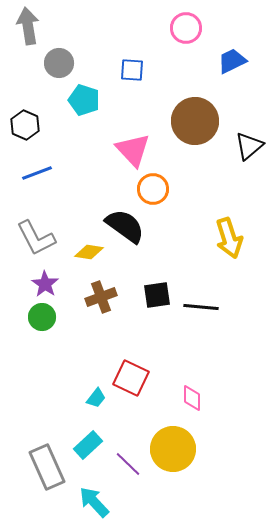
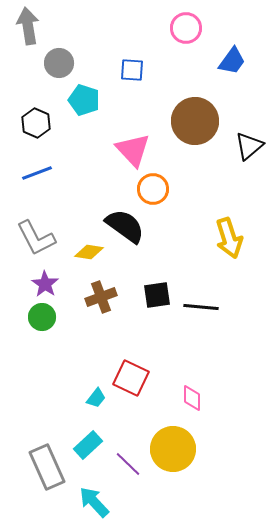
blue trapezoid: rotated 152 degrees clockwise
black hexagon: moved 11 px right, 2 px up
